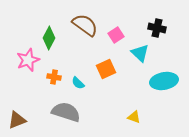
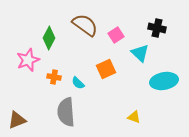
gray semicircle: rotated 112 degrees counterclockwise
